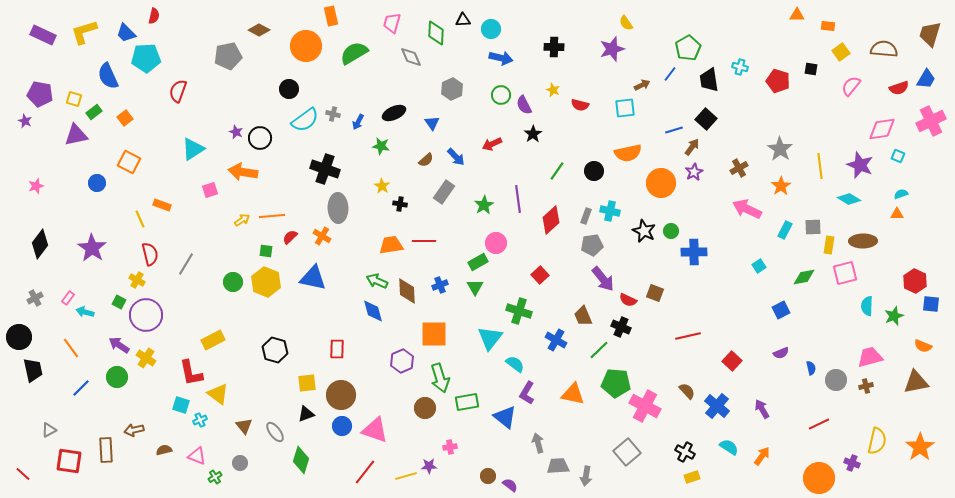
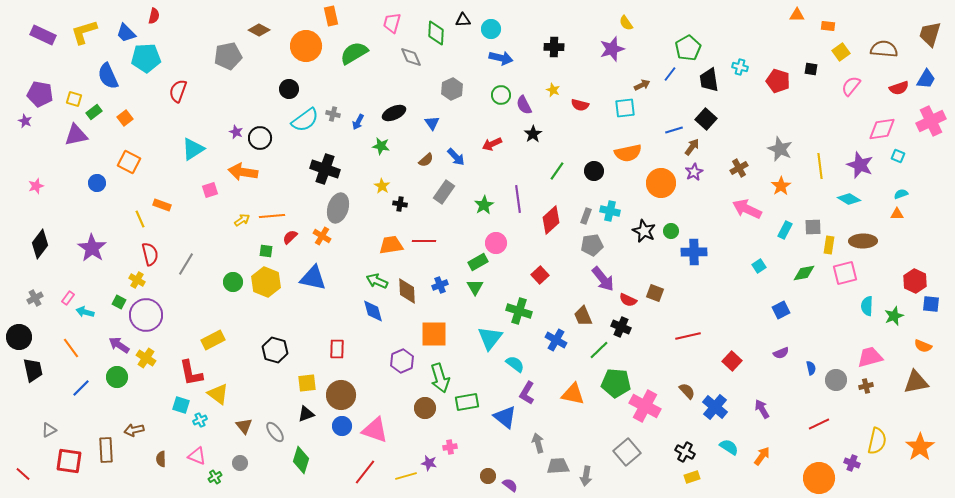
gray star at (780, 149): rotated 10 degrees counterclockwise
gray ellipse at (338, 208): rotated 20 degrees clockwise
green diamond at (804, 277): moved 4 px up
blue cross at (717, 406): moved 2 px left, 1 px down
brown semicircle at (164, 450): moved 3 px left, 9 px down; rotated 77 degrees counterclockwise
purple star at (429, 466): moved 3 px up; rotated 14 degrees clockwise
